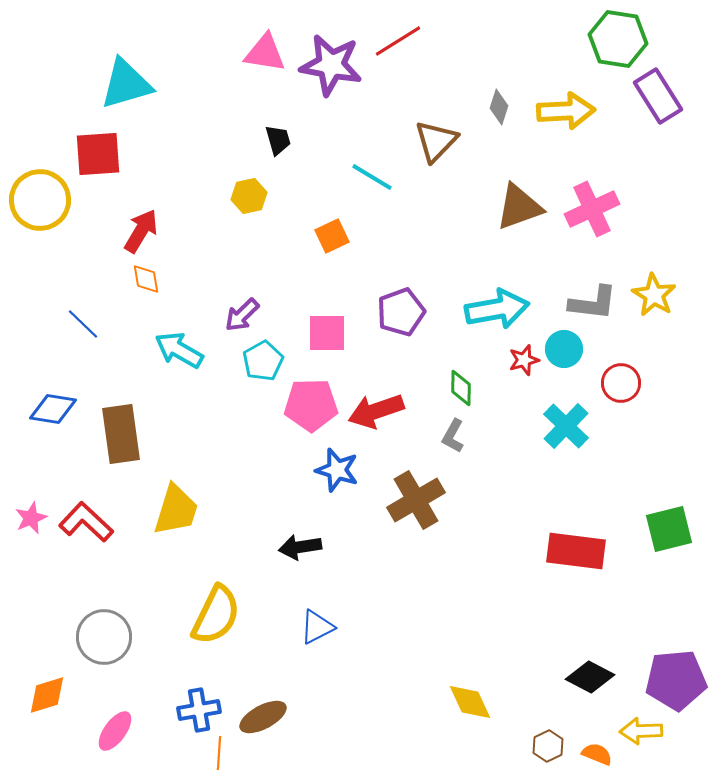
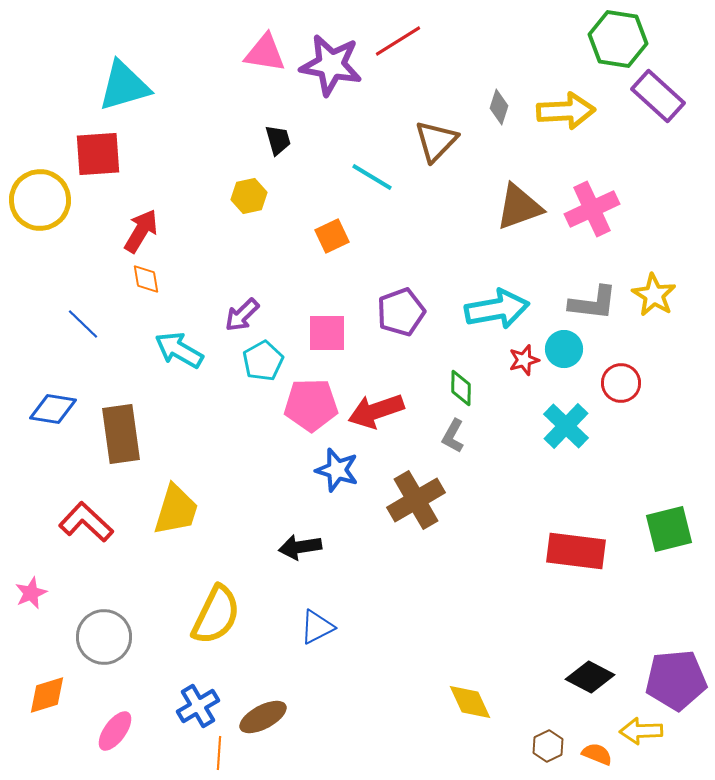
cyan triangle at (126, 84): moved 2 px left, 2 px down
purple rectangle at (658, 96): rotated 16 degrees counterclockwise
pink star at (31, 518): moved 75 px down
blue cross at (199, 710): moved 1 px left, 4 px up; rotated 21 degrees counterclockwise
